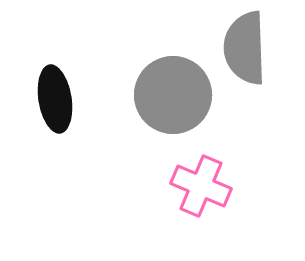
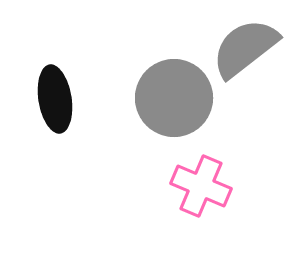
gray semicircle: rotated 54 degrees clockwise
gray circle: moved 1 px right, 3 px down
